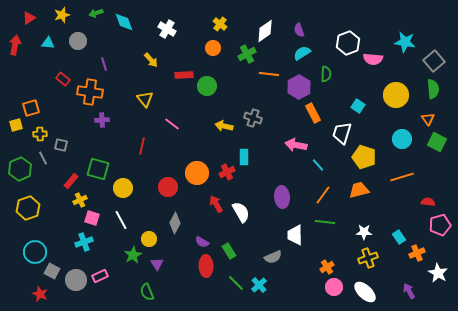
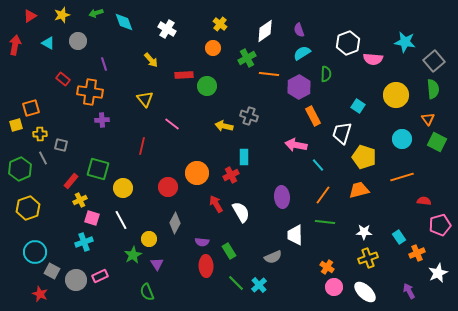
red triangle at (29, 18): moved 1 px right, 2 px up
cyan triangle at (48, 43): rotated 24 degrees clockwise
green cross at (247, 54): moved 4 px down
orange rectangle at (313, 113): moved 3 px down
gray cross at (253, 118): moved 4 px left, 2 px up
red cross at (227, 172): moved 4 px right, 3 px down
red semicircle at (428, 202): moved 4 px left, 1 px up
purple semicircle at (202, 242): rotated 24 degrees counterclockwise
orange cross at (327, 267): rotated 24 degrees counterclockwise
white star at (438, 273): rotated 18 degrees clockwise
